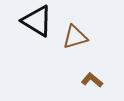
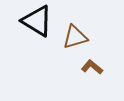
brown L-shape: moved 13 px up
